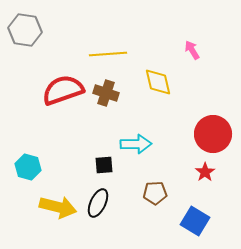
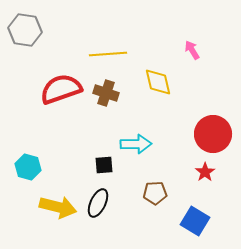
red semicircle: moved 2 px left, 1 px up
